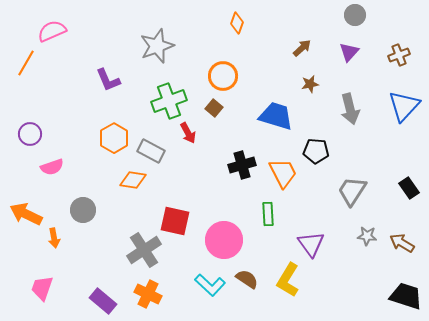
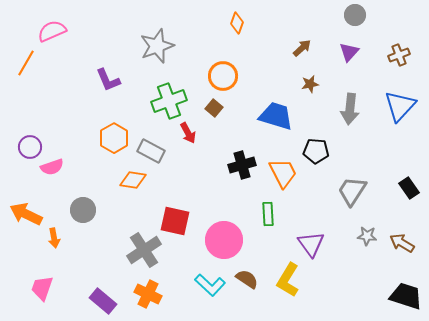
blue triangle at (404, 106): moved 4 px left
gray arrow at (350, 109): rotated 20 degrees clockwise
purple circle at (30, 134): moved 13 px down
